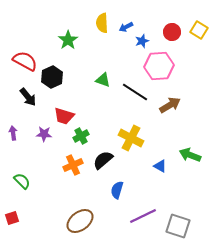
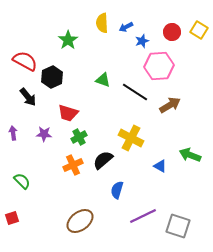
red trapezoid: moved 4 px right, 3 px up
green cross: moved 2 px left, 1 px down
